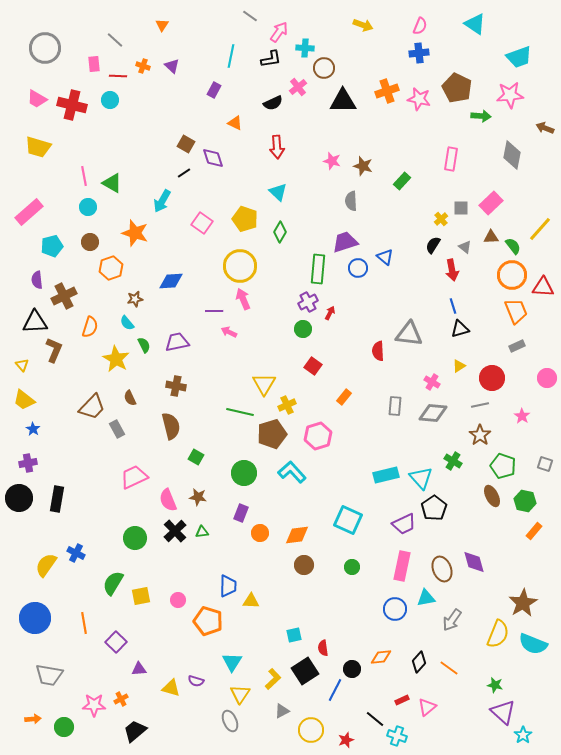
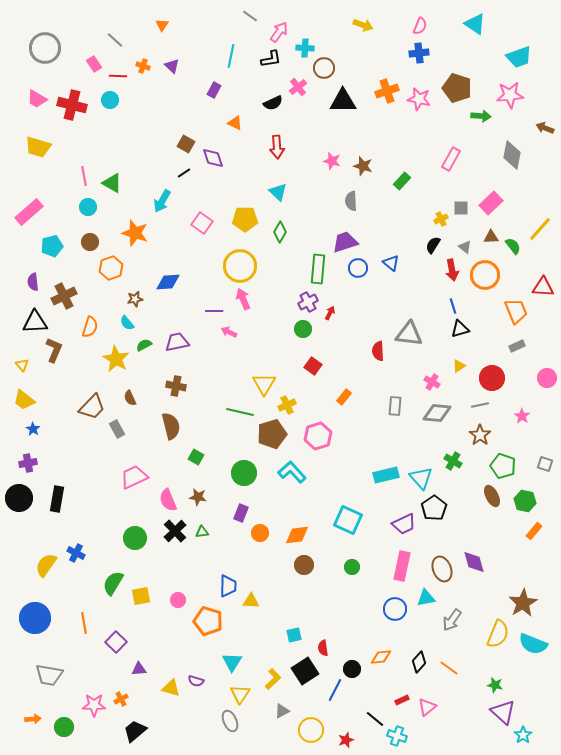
pink rectangle at (94, 64): rotated 28 degrees counterclockwise
brown pentagon at (457, 88): rotated 8 degrees counterclockwise
pink rectangle at (451, 159): rotated 20 degrees clockwise
yellow pentagon at (245, 219): rotated 20 degrees counterclockwise
yellow cross at (441, 219): rotated 16 degrees clockwise
blue triangle at (385, 257): moved 6 px right, 6 px down
orange circle at (512, 275): moved 27 px left
purple semicircle at (37, 280): moved 4 px left, 2 px down
blue diamond at (171, 281): moved 3 px left, 1 px down
green semicircle at (144, 345): rotated 91 degrees counterclockwise
gray diamond at (433, 413): moved 4 px right
